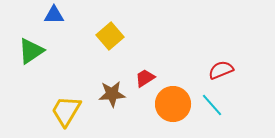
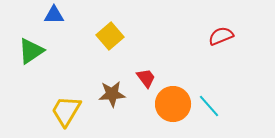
red semicircle: moved 34 px up
red trapezoid: moved 1 px right; rotated 85 degrees clockwise
cyan line: moved 3 px left, 1 px down
